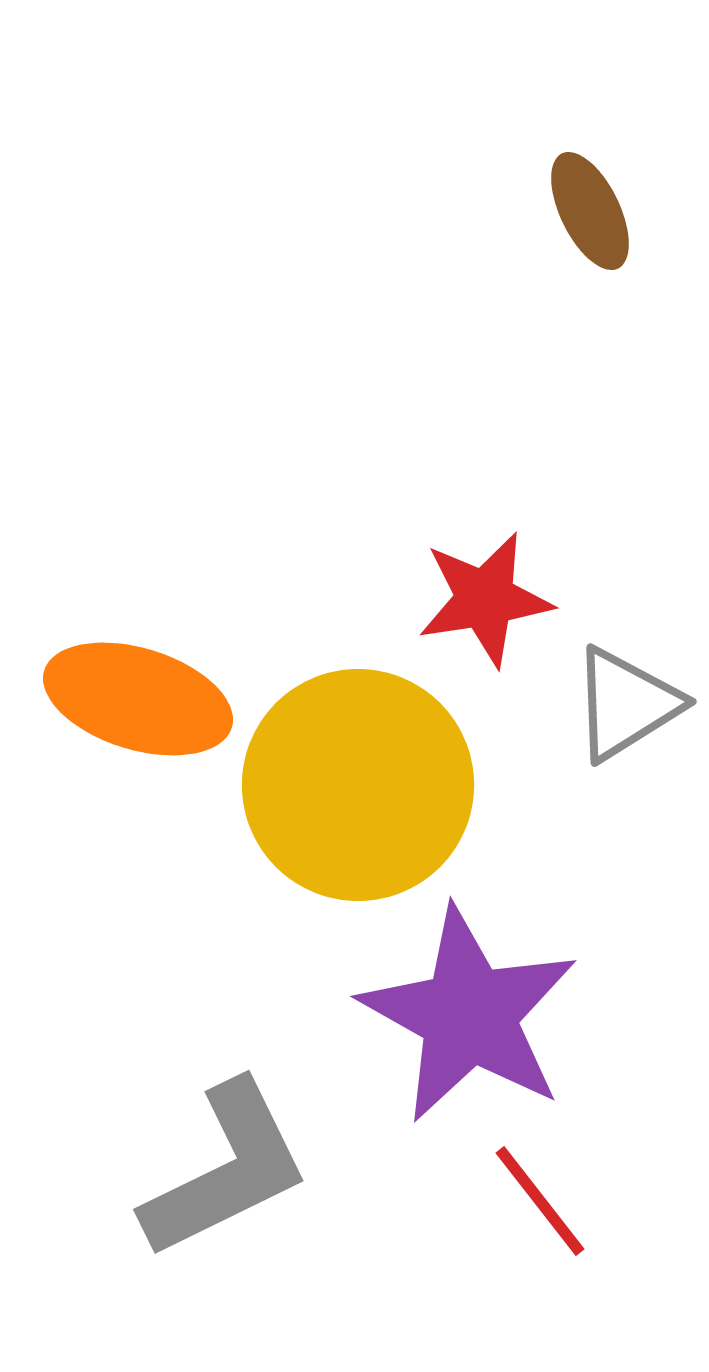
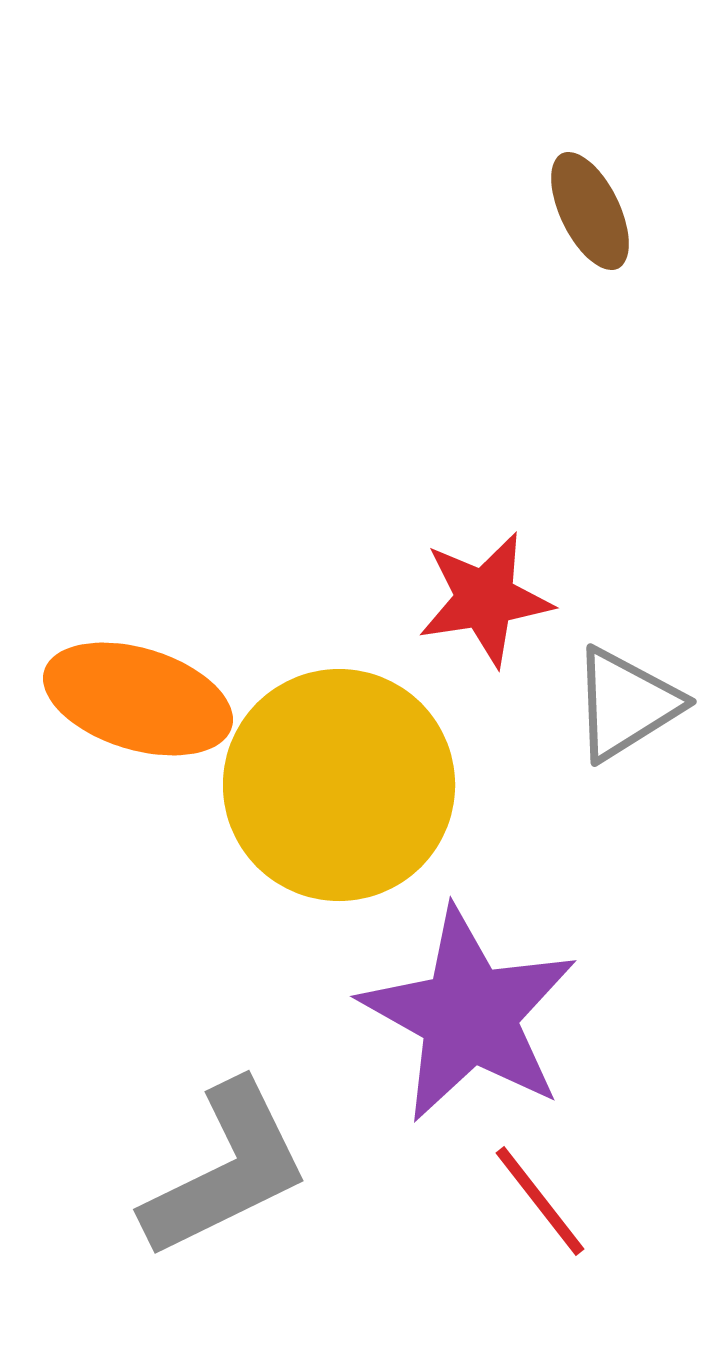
yellow circle: moved 19 px left
